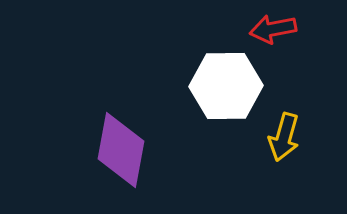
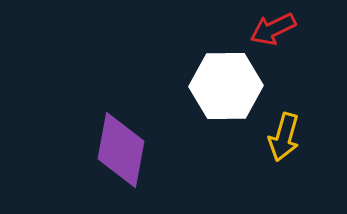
red arrow: rotated 15 degrees counterclockwise
